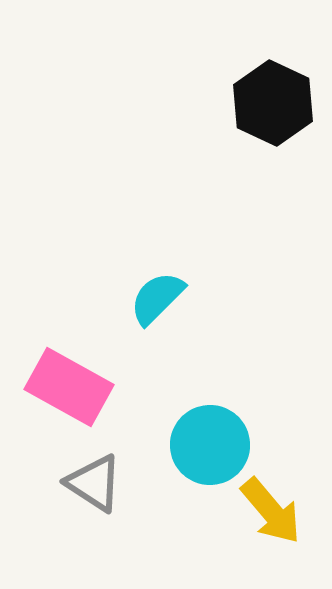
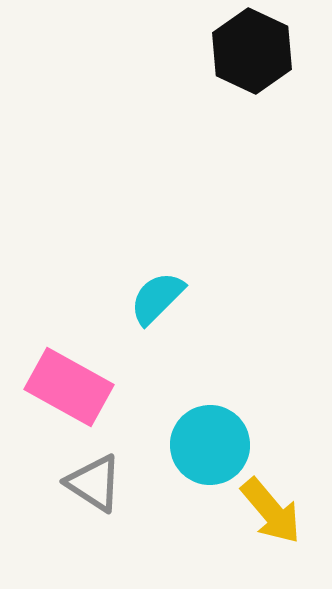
black hexagon: moved 21 px left, 52 px up
